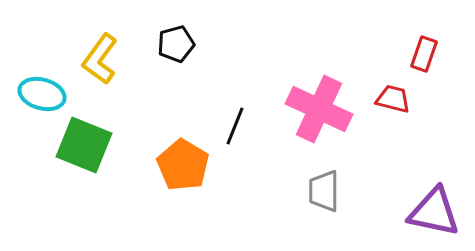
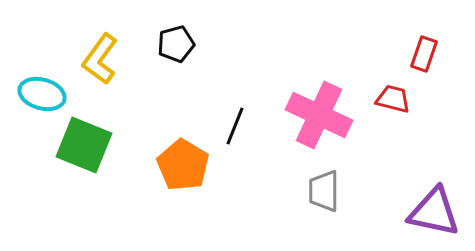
pink cross: moved 6 px down
